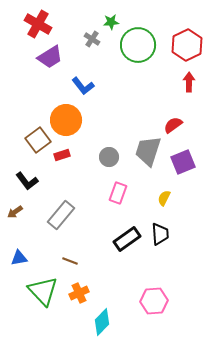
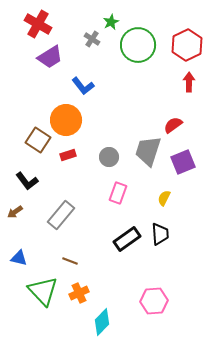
green star: rotated 21 degrees counterclockwise
brown square: rotated 20 degrees counterclockwise
red rectangle: moved 6 px right
blue triangle: rotated 24 degrees clockwise
